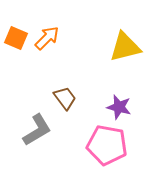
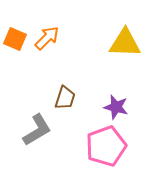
orange square: moved 1 px left, 1 px down
yellow triangle: moved 4 px up; rotated 16 degrees clockwise
brown trapezoid: rotated 55 degrees clockwise
purple star: moved 3 px left
pink pentagon: moved 1 px left, 1 px down; rotated 30 degrees counterclockwise
